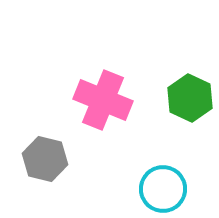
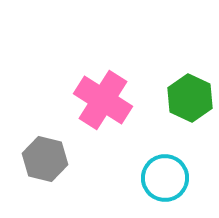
pink cross: rotated 10 degrees clockwise
cyan circle: moved 2 px right, 11 px up
